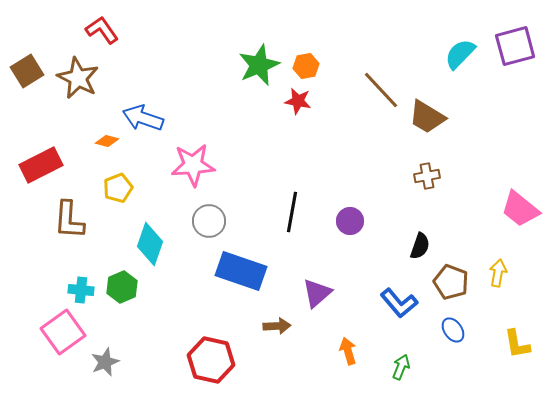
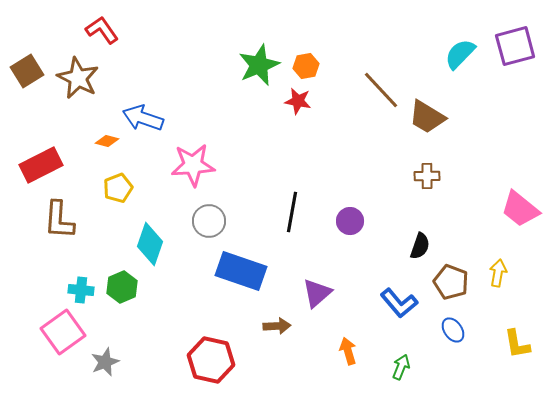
brown cross: rotated 10 degrees clockwise
brown L-shape: moved 10 px left
